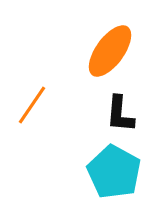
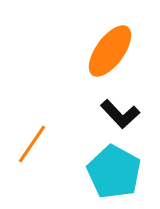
orange line: moved 39 px down
black L-shape: rotated 48 degrees counterclockwise
